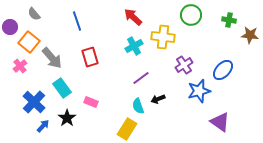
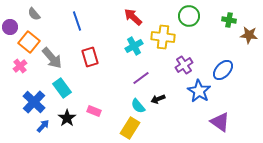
green circle: moved 2 px left, 1 px down
brown star: moved 1 px left
blue star: rotated 25 degrees counterclockwise
pink rectangle: moved 3 px right, 9 px down
cyan semicircle: rotated 21 degrees counterclockwise
yellow rectangle: moved 3 px right, 1 px up
